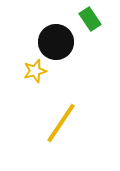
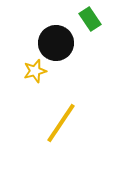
black circle: moved 1 px down
